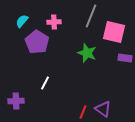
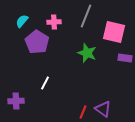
gray line: moved 5 px left
